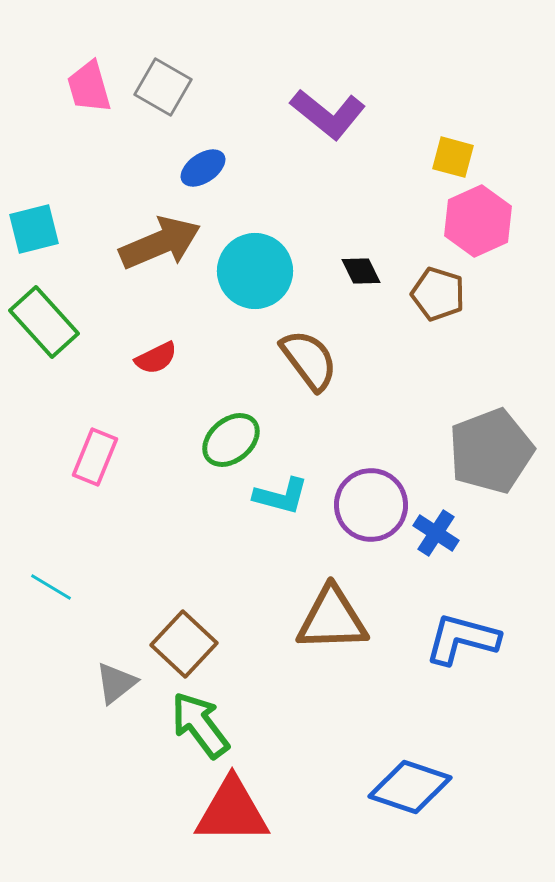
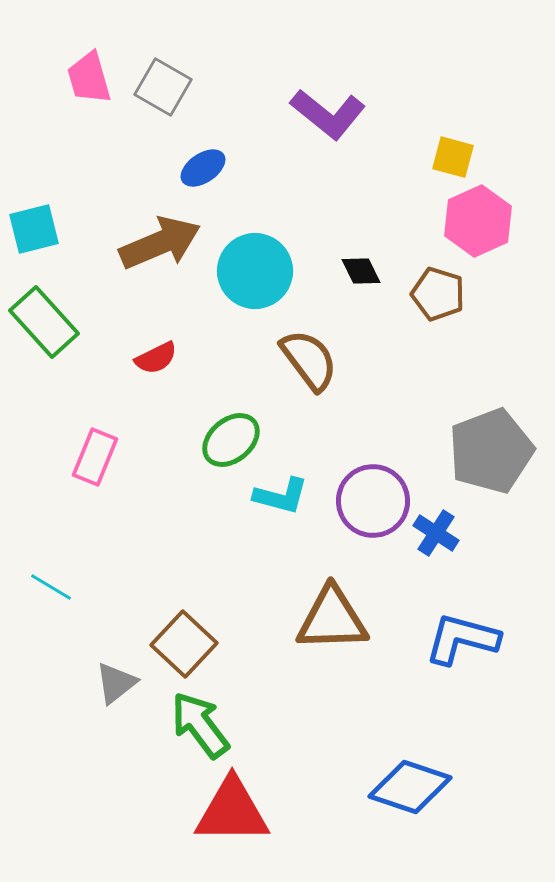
pink trapezoid: moved 9 px up
purple circle: moved 2 px right, 4 px up
